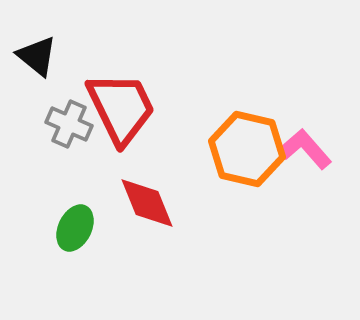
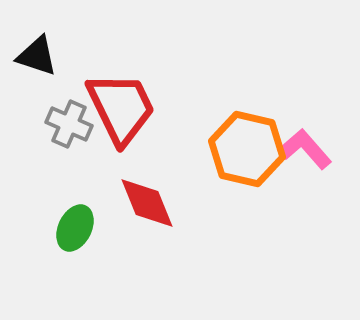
black triangle: rotated 21 degrees counterclockwise
